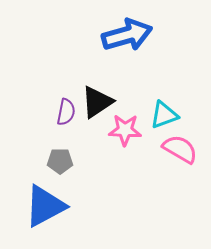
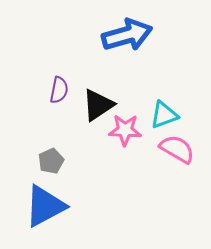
black triangle: moved 1 px right, 3 px down
purple semicircle: moved 7 px left, 22 px up
pink semicircle: moved 3 px left
gray pentagon: moved 9 px left; rotated 25 degrees counterclockwise
